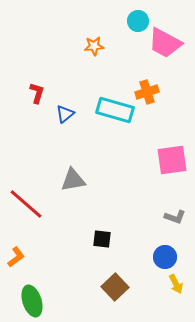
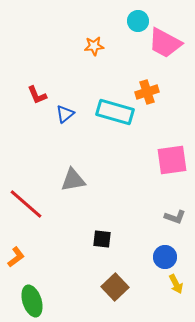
red L-shape: moved 2 px down; rotated 140 degrees clockwise
cyan rectangle: moved 2 px down
